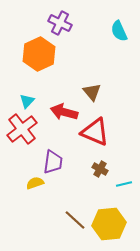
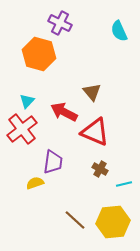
orange hexagon: rotated 20 degrees counterclockwise
red arrow: rotated 12 degrees clockwise
yellow hexagon: moved 4 px right, 2 px up
